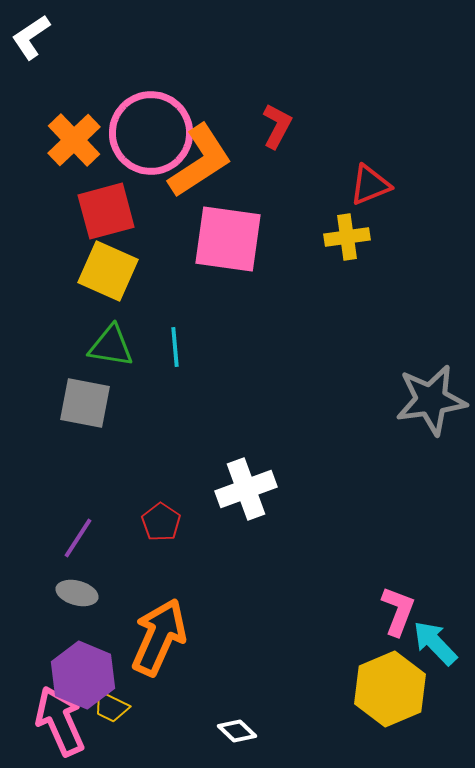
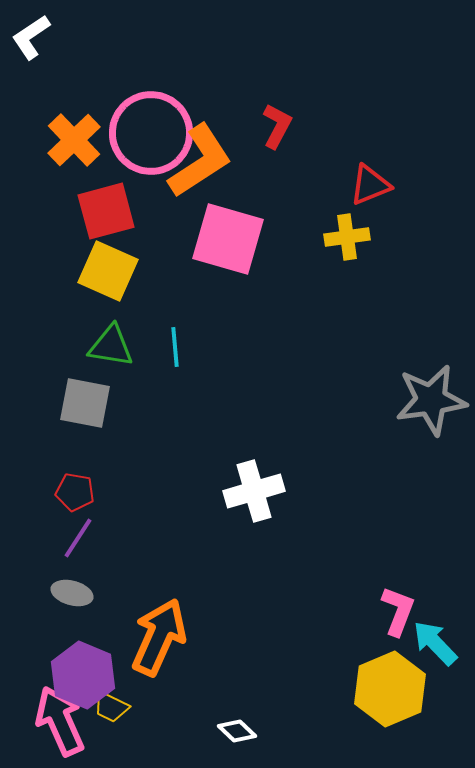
pink square: rotated 8 degrees clockwise
white cross: moved 8 px right, 2 px down; rotated 4 degrees clockwise
red pentagon: moved 86 px left, 30 px up; rotated 24 degrees counterclockwise
gray ellipse: moved 5 px left
